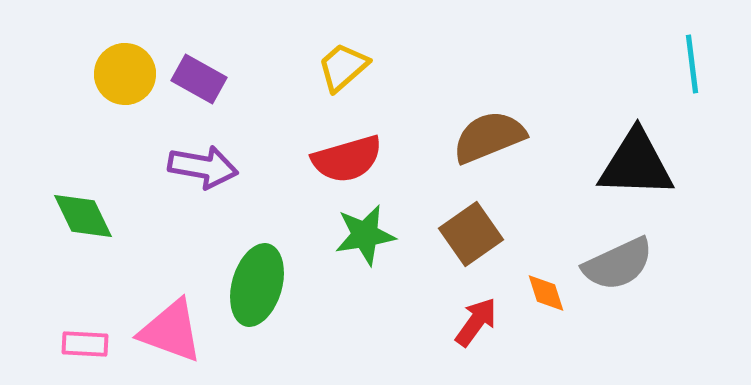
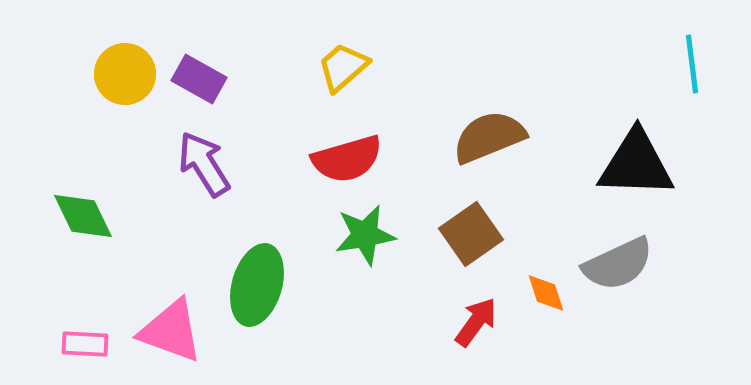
purple arrow: moved 1 px right, 3 px up; rotated 132 degrees counterclockwise
